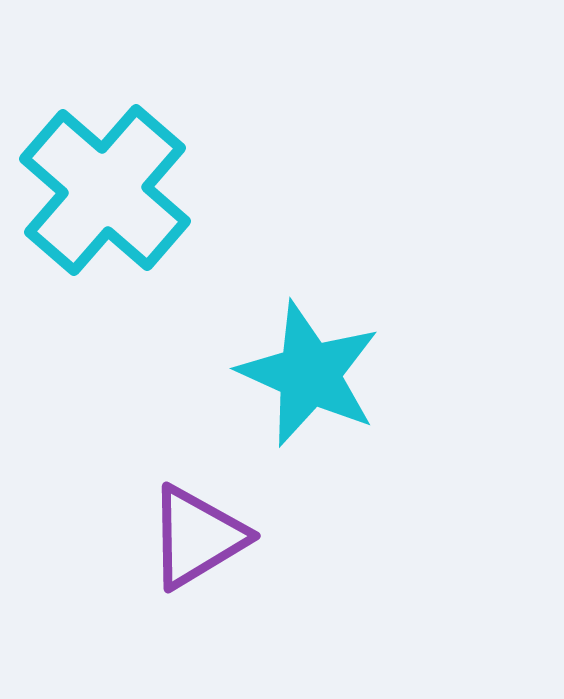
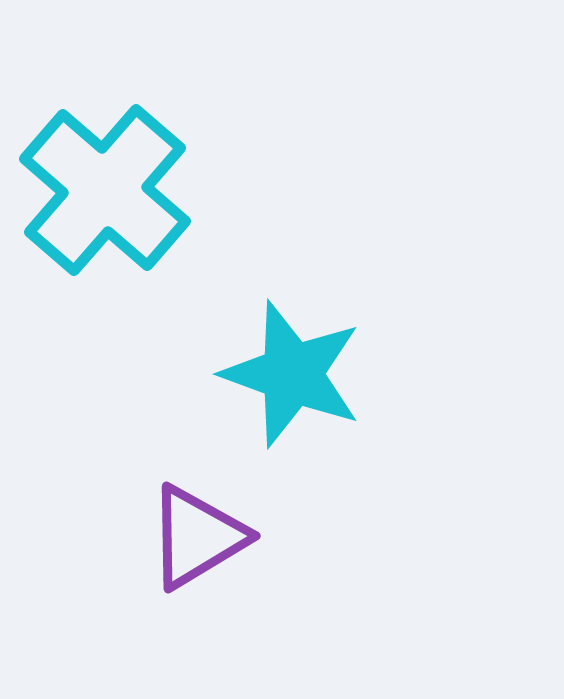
cyan star: moved 17 px left; rotated 4 degrees counterclockwise
